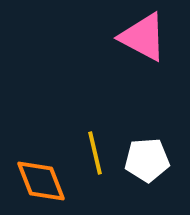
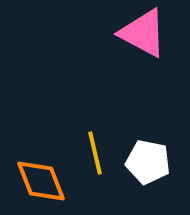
pink triangle: moved 4 px up
white pentagon: moved 1 px right, 2 px down; rotated 15 degrees clockwise
